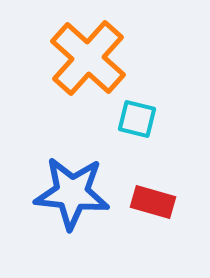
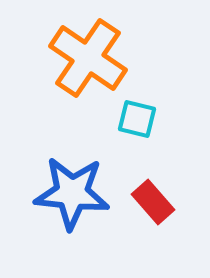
orange cross: rotated 8 degrees counterclockwise
red rectangle: rotated 33 degrees clockwise
